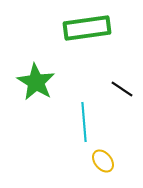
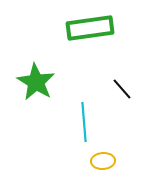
green rectangle: moved 3 px right
black line: rotated 15 degrees clockwise
yellow ellipse: rotated 55 degrees counterclockwise
